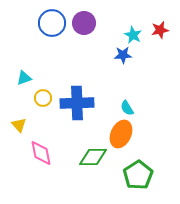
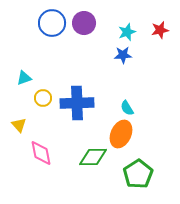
cyan star: moved 6 px left, 3 px up; rotated 24 degrees clockwise
green pentagon: moved 1 px up
